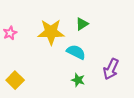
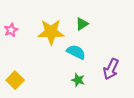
pink star: moved 1 px right, 3 px up
